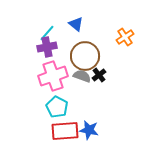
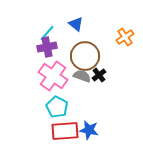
pink cross: rotated 36 degrees counterclockwise
